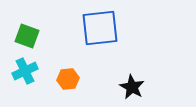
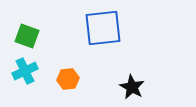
blue square: moved 3 px right
